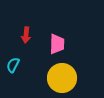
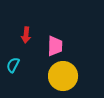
pink trapezoid: moved 2 px left, 2 px down
yellow circle: moved 1 px right, 2 px up
